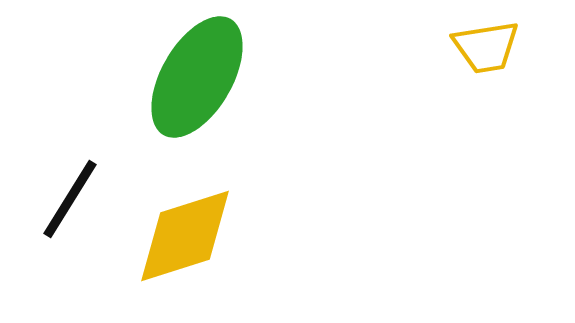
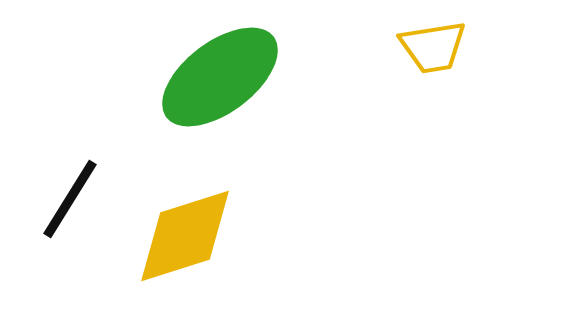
yellow trapezoid: moved 53 px left
green ellipse: moved 23 px right; rotated 23 degrees clockwise
